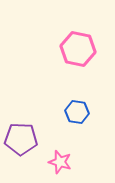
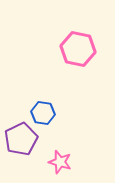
blue hexagon: moved 34 px left, 1 px down
purple pentagon: rotated 28 degrees counterclockwise
